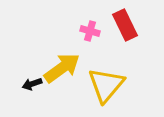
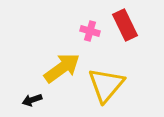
black arrow: moved 16 px down
